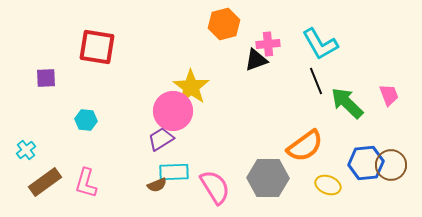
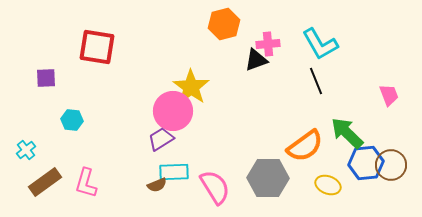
green arrow: moved 30 px down
cyan hexagon: moved 14 px left
